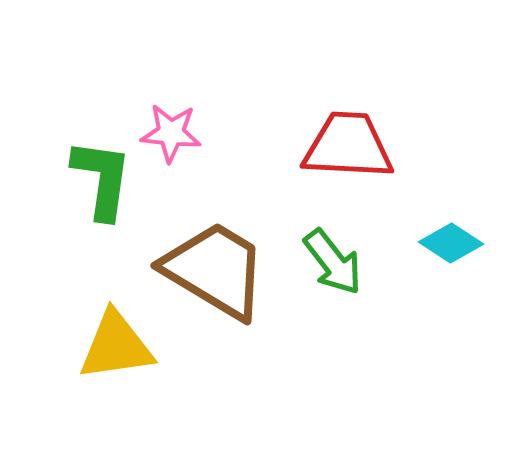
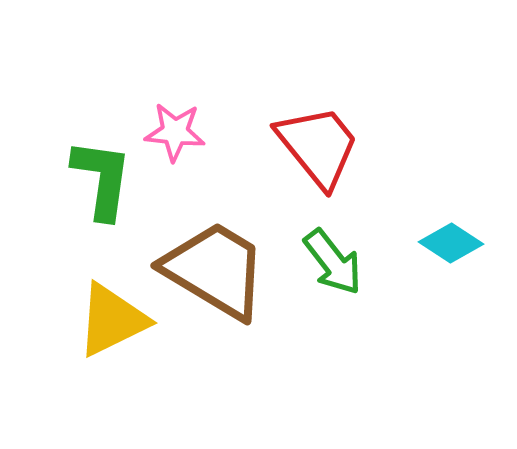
pink star: moved 4 px right, 1 px up
red trapezoid: moved 30 px left; rotated 48 degrees clockwise
yellow triangle: moved 4 px left, 26 px up; rotated 18 degrees counterclockwise
